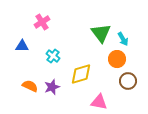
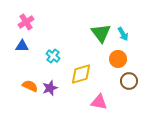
pink cross: moved 16 px left
cyan arrow: moved 5 px up
orange circle: moved 1 px right
brown circle: moved 1 px right
purple star: moved 2 px left, 1 px down
